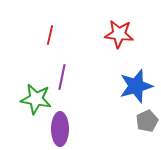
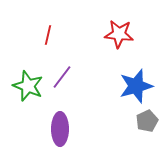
red line: moved 2 px left
purple line: rotated 25 degrees clockwise
green star: moved 8 px left, 13 px up; rotated 12 degrees clockwise
